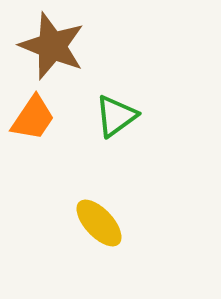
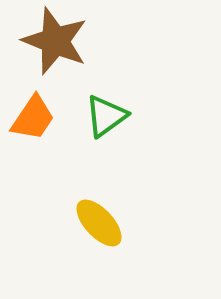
brown star: moved 3 px right, 5 px up
green triangle: moved 10 px left
